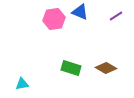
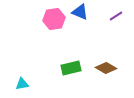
green rectangle: rotated 30 degrees counterclockwise
